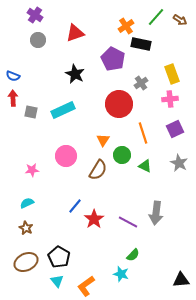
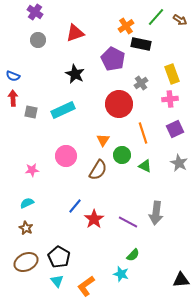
purple cross: moved 3 px up
